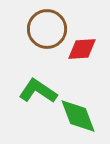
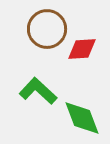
green L-shape: rotated 9 degrees clockwise
green diamond: moved 4 px right, 2 px down
